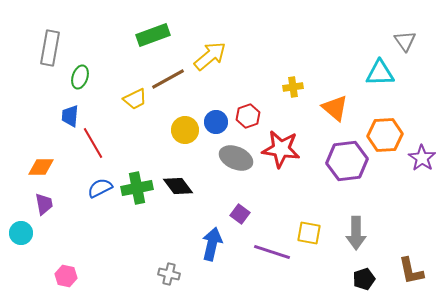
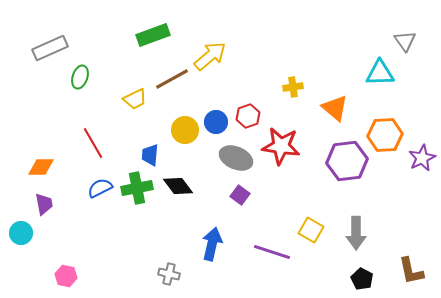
gray rectangle: rotated 56 degrees clockwise
brown line: moved 4 px right
blue trapezoid: moved 80 px right, 39 px down
red star: moved 3 px up
purple star: rotated 12 degrees clockwise
purple square: moved 19 px up
yellow square: moved 2 px right, 3 px up; rotated 20 degrees clockwise
black pentagon: moved 2 px left; rotated 25 degrees counterclockwise
